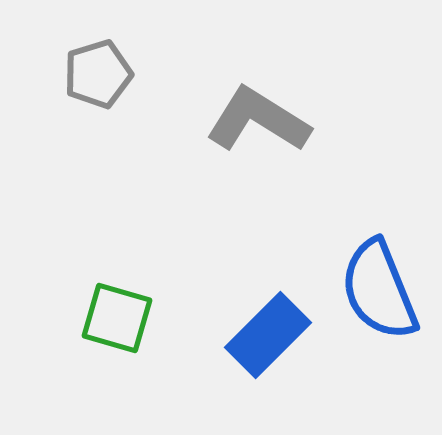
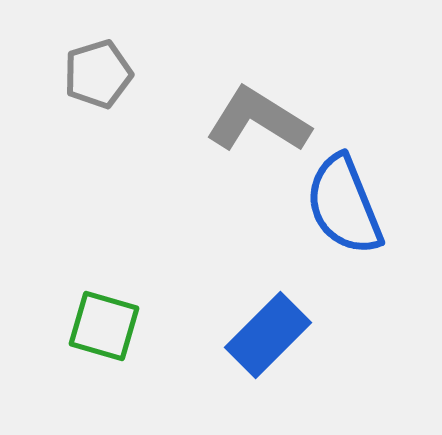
blue semicircle: moved 35 px left, 85 px up
green square: moved 13 px left, 8 px down
